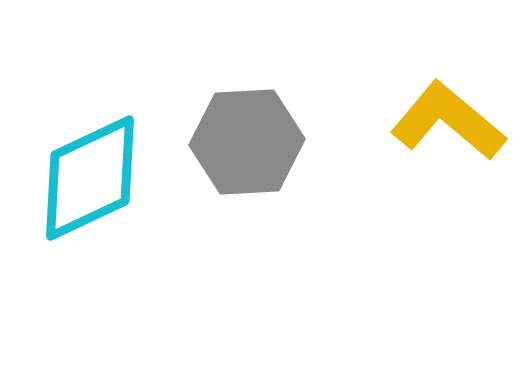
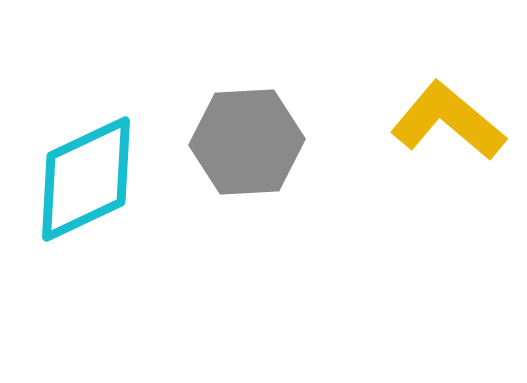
cyan diamond: moved 4 px left, 1 px down
